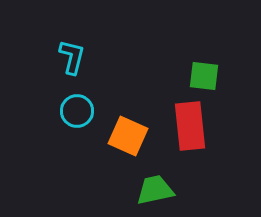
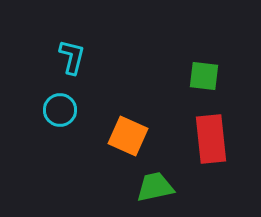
cyan circle: moved 17 px left, 1 px up
red rectangle: moved 21 px right, 13 px down
green trapezoid: moved 3 px up
